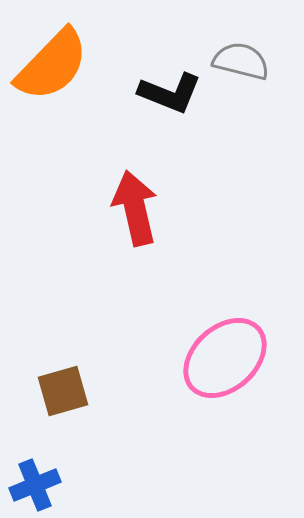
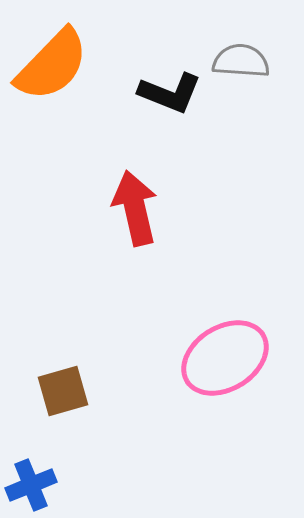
gray semicircle: rotated 10 degrees counterclockwise
pink ellipse: rotated 10 degrees clockwise
blue cross: moved 4 px left
